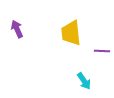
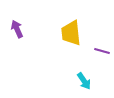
purple line: rotated 14 degrees clockwise
